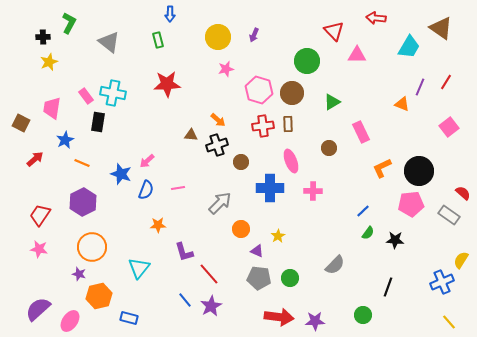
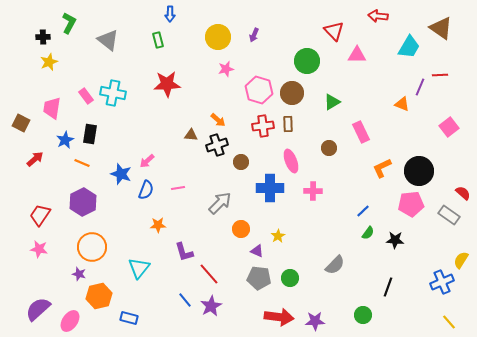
red arrow at (376, 18): moved 2 px right, 2 px up
gray triangle at (109, 42): moved 1 px left, 2 px up
red line at (446, 82): moved 6 px left, 7 px up; rotated 56 degrees clockwise
black rectangle at (98, 122): moved 8 px left, 12 px down
